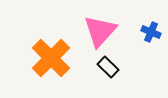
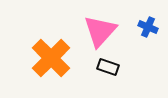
blue cross: moved 3 px left, 5 px up
black rectangle: rotated 25 degrees counterclockwise
